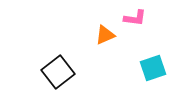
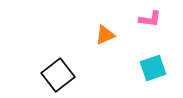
pink L-shape: moved 15 px right, 1 px down
black square: moved 3 px down
